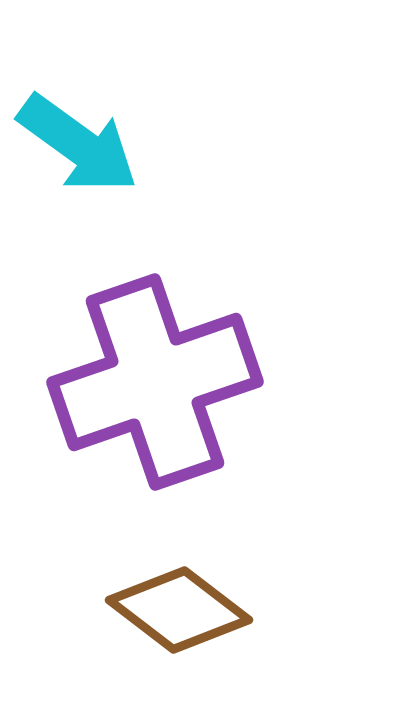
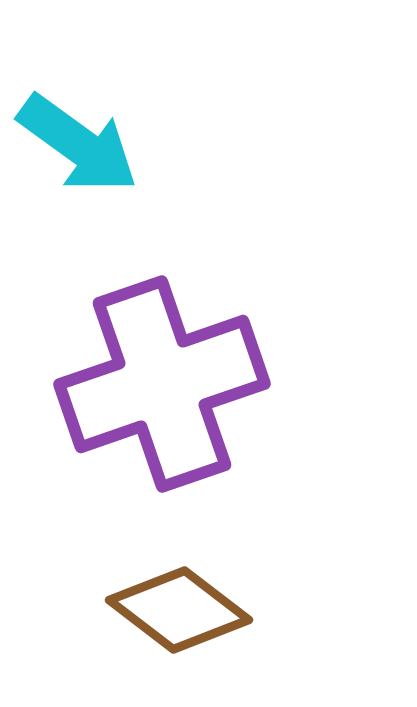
purple cross: moved 7 px right, 2 px down
